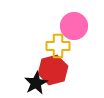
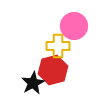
black star: moved 3 px left
